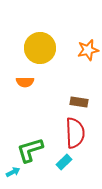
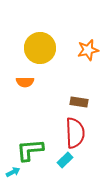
green L-shape: rotated 12 degrees clockwise
cyan rectangle: moved 1 px right, 2 px up
